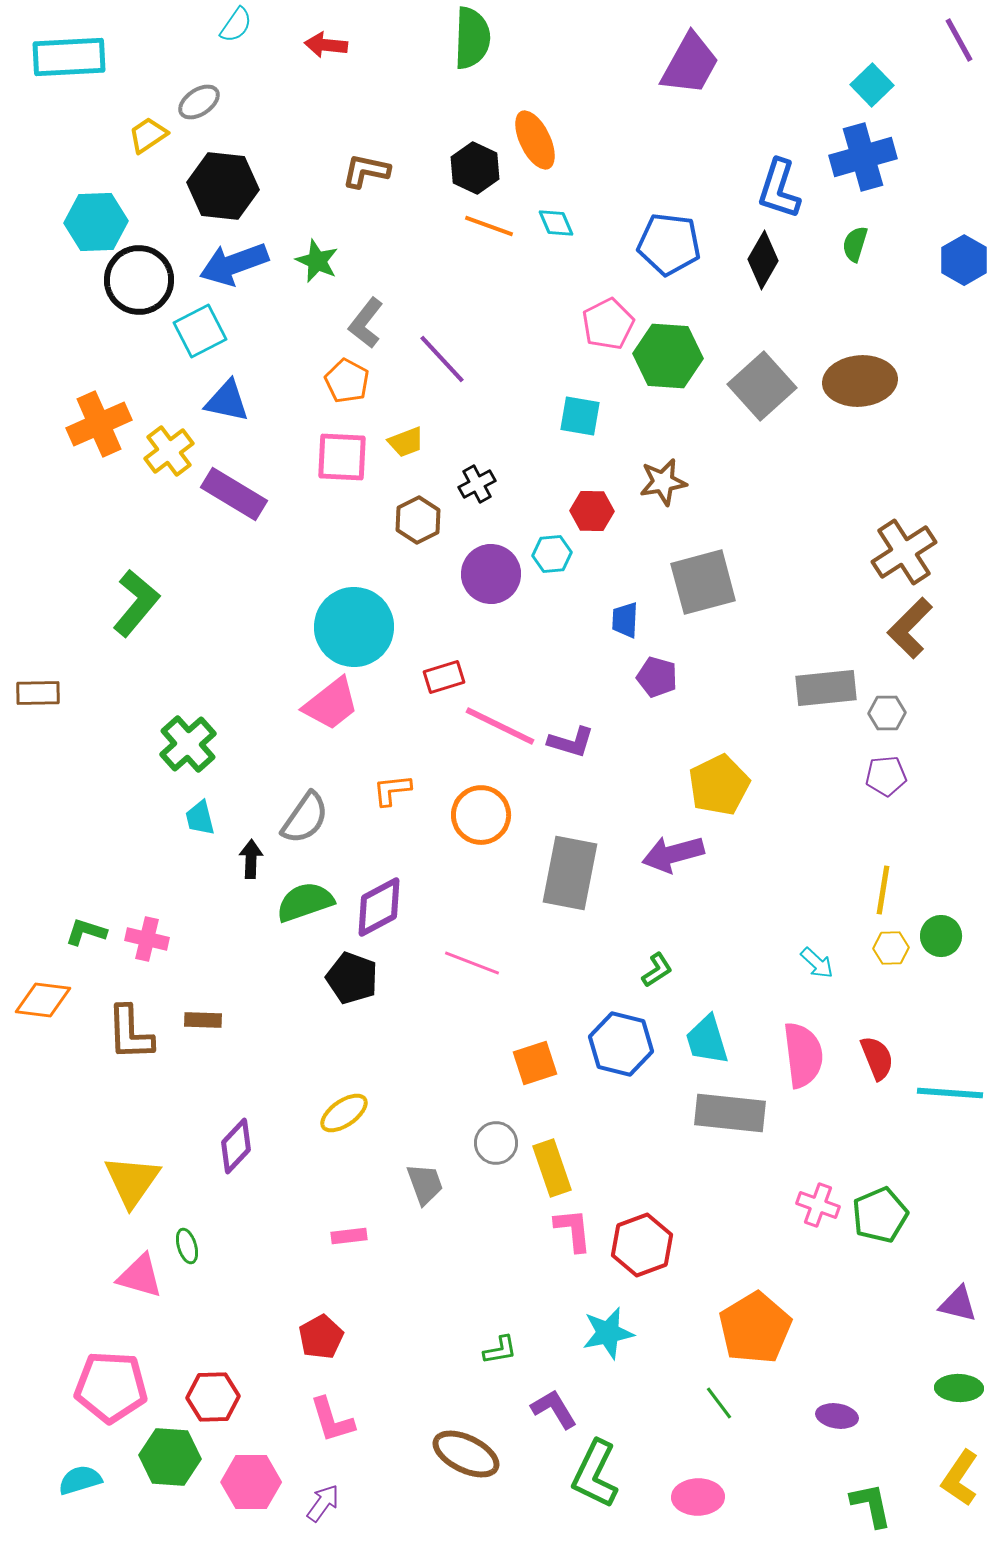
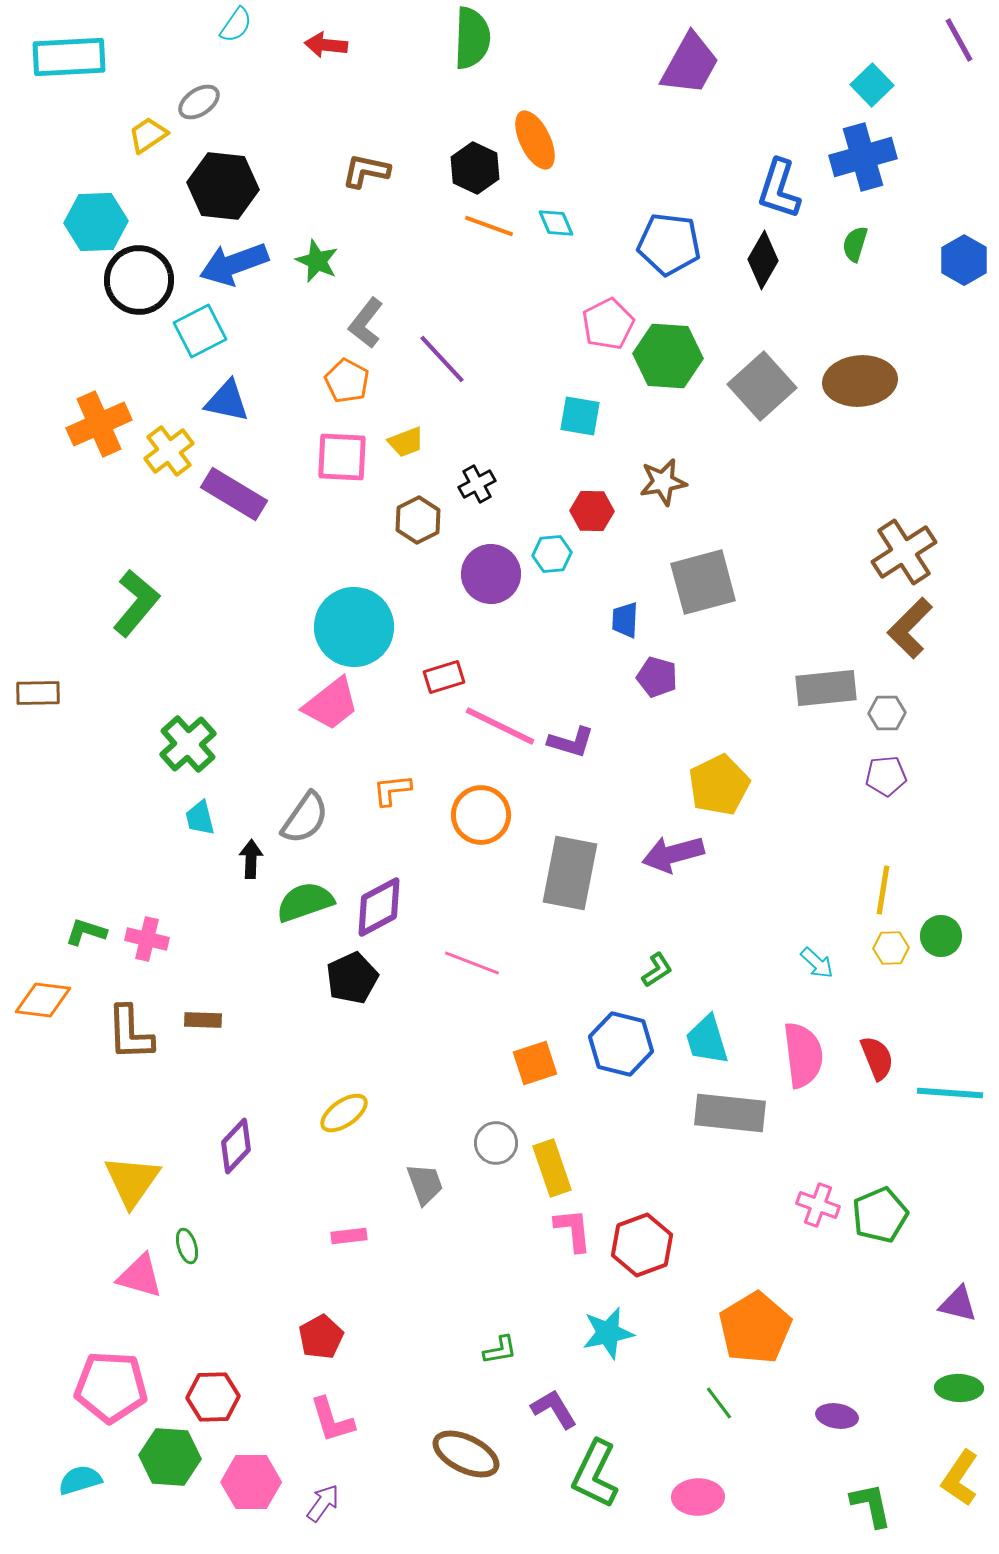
black pentagon at (352, 978): rotated 27 degrees clockwise
